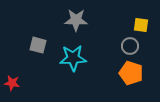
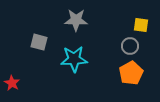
gray square: moved 1 px right, 3 px up
cyan star: moved 1 px right, 1 px down
orange pentagon: rotated 25 degrees clockwise
red star: rotated 21 degrees clockwise
